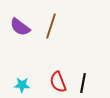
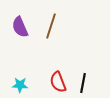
purple semicircle: rotated 30 degrees clockwise
cyan star: moved 2 px left
